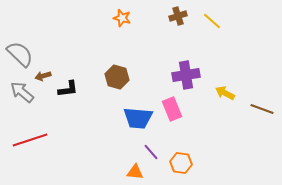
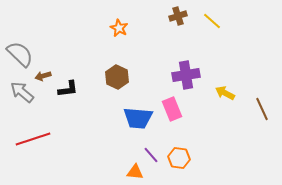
orange star: moved 3 px left, 10 px down; rotated 12 degrees clockwise
brown hexagon: rotated 10 degrees clockwise
brown line: rotated 45 degrees clockwise
red line: moved 3 px right, 1 px up
purple line: moved 3 px down
orange hexagon: moved 2 px left, 5 px up
